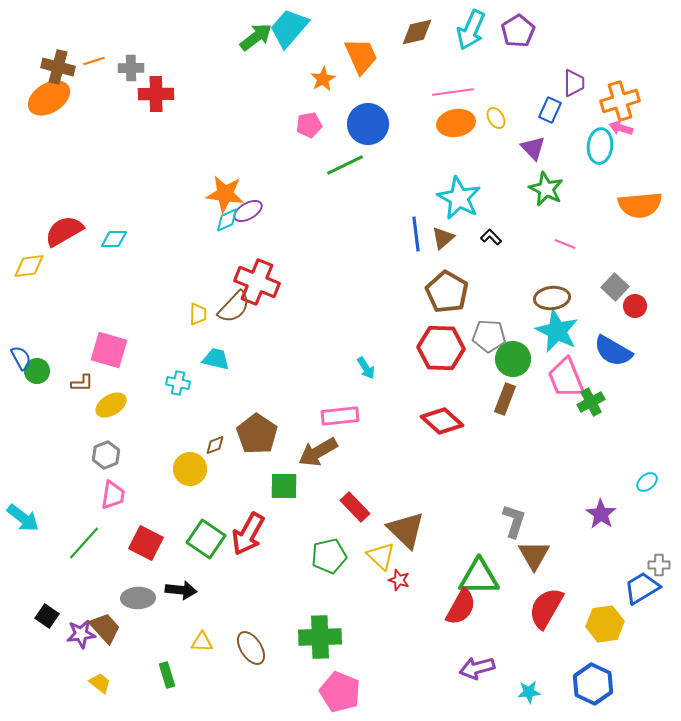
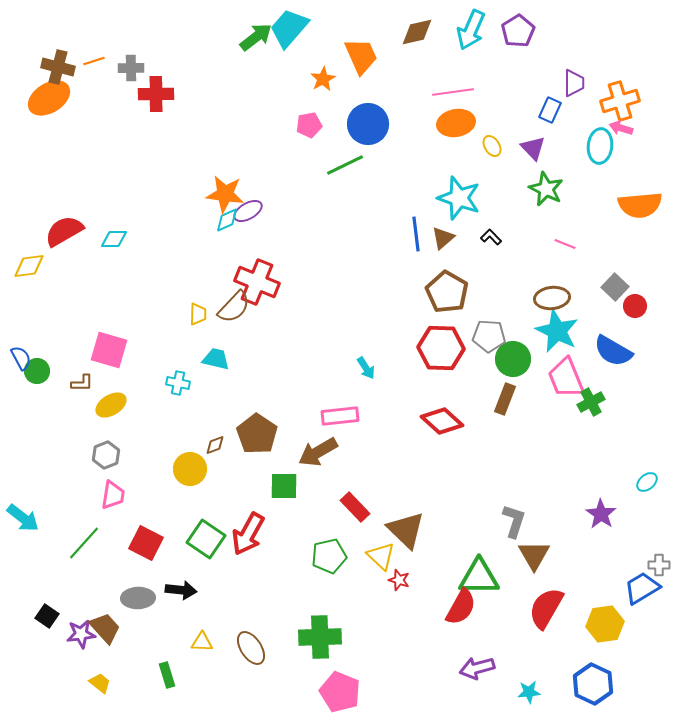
yellow ellipse at (496, 118): moved 4 px left, 28 px down
cyan star at (459, 198): rotated 9 degrees counterclockwise
